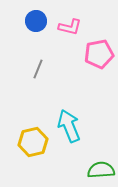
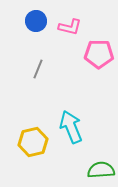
pink pentagon: rotated 12 degrees clockwise
cyan arrow: moved 2 px right, 1 px down
